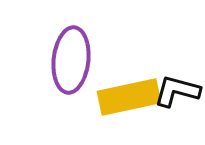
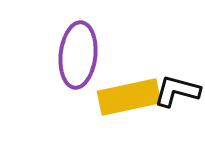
purple ellipse: moved 7 px right, 5 px up
